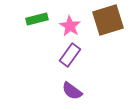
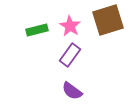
green rectangle: moved 11 px down
